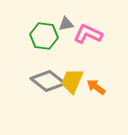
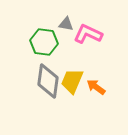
gray triangle: rotated 21 degrees clockwise
green hexagon: moved 6 px down
gray diamond: rotated 60 degrees clockwise
